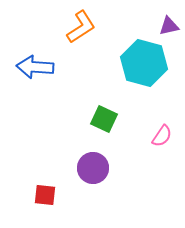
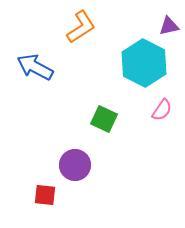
cyan hexagon: rotated 12 degrees clockwise
blue arrow: rotated 24 degrees clockwise
pink semicircle: moved 26 px up
purple circle: moved 18 px left, 3 px up
